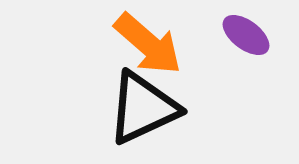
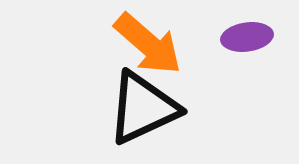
purple ellipse: moved 1 px right, 2 px down; rotated 45 degrees counterclockwise
